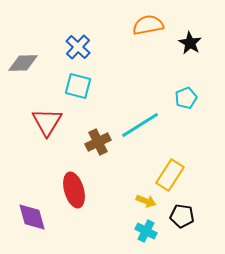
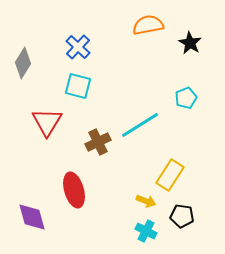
gray diamond: rotated 56 degrees counterclockwise
